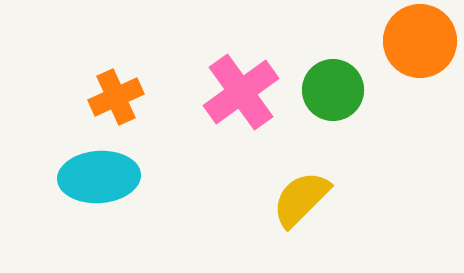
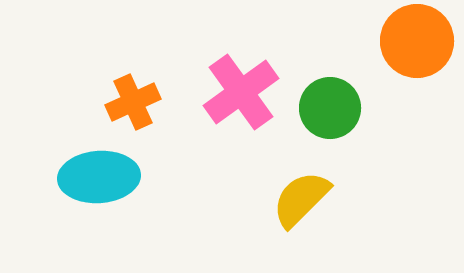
orange circle: moved 3 px left
green circle: moved 3 px left, 18 px down
orange cross: moved 17 px right, 5 px down
